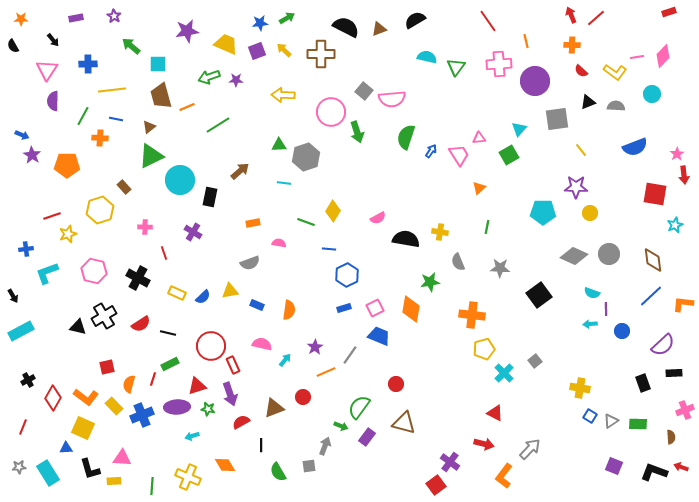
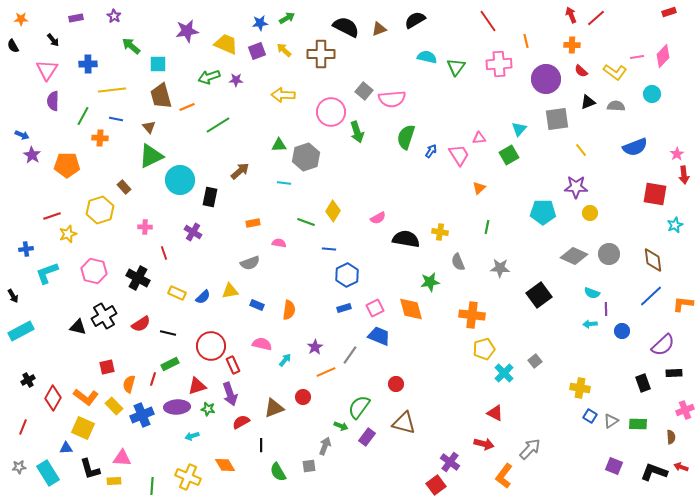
purple circle at (535, 81): moved 11 px right, 2 px up
brown triangle at (149, 127): rotated 32 degrees counterclockwise
orange diamond at (411, 309): rotated 24 degrees counterclockwise
